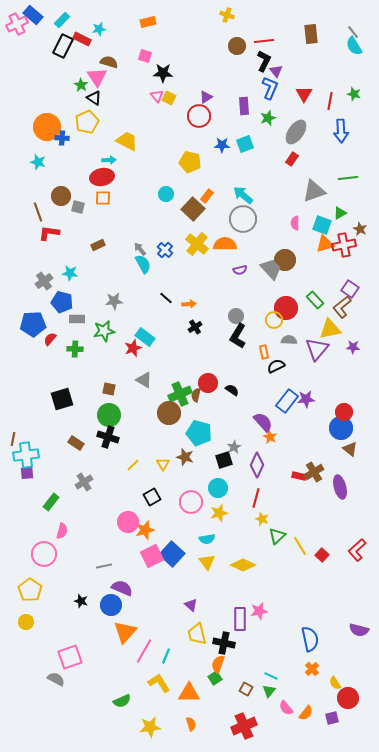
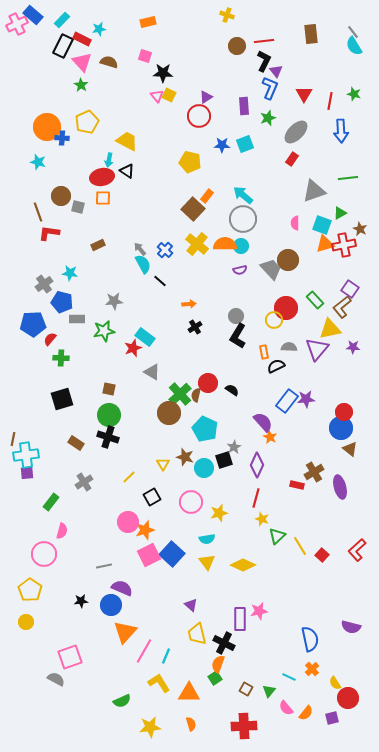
pink triangle at (97, 77): moved 15 px left, 15 px up; rotated 10 degrees counterclockwise
black triangle at (94, 98): moved 33 px right, 73 px down
yellow square at (169, 98): moved 3 px up
gray ellipse at (296, 132): rotated 10 degrees clockwise
cyan arrow at (109, 160): rotated 104 degrees clockwise
cyan circle at (166, 194): moved 75 px right, 52 px down
brown circle at (285, 260): moved 3 px right
gray cross at (44, 281): moved 3 px down
black line at (166, 298): moved 6 px left, 17 px up
gray semicircle at (289, 340): moved 7 px down
green cross at (75, 349): moved 14 px left, 9 px down
gray triangle at (144, 380): moved 8 px right, 8 px up
green cross at (180, 394): rotated 20 degrees counterclockwise
cyan pentagon at (199, 433): moved 6 px right, 4 px up; rotated 10 degrees clockwise
yellow line at (133, 465): moved 4 px left, 12 px down
red rectangle at (299, 476): moved 2 px left, 9 px down
cyan circle at (218, 488): moved 14 px left, 20 px up
pink square at (152, 556): moved 3 px left, 1 px up
black star at (81, 601): rotated 24 degrees counterclockwise
purple semicircle at (359, 630): moved 8 px left, 3 px up
black cross at (224, 643): rotated 15 degrees clockwise
cyan line at (271, 676): moved 18 px right, 1 px down
red cross at (244, 726): rotated 20 degrees clockwise
